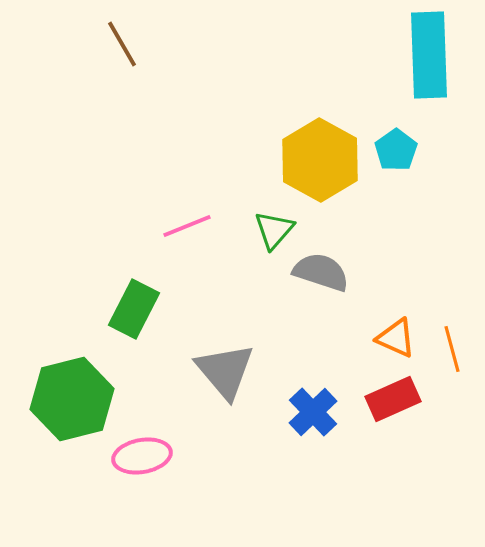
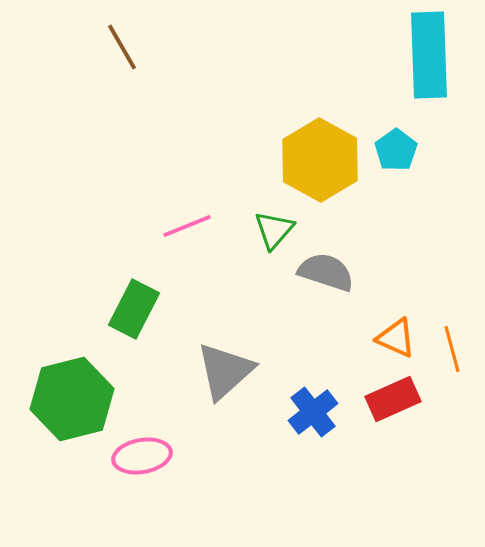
brown line: moved 3 px down
gray semicircle: moved 5 px right
gray triangle: rotated 28 degrees clockwise
blue cross: rotated 6 degrees clockwise
